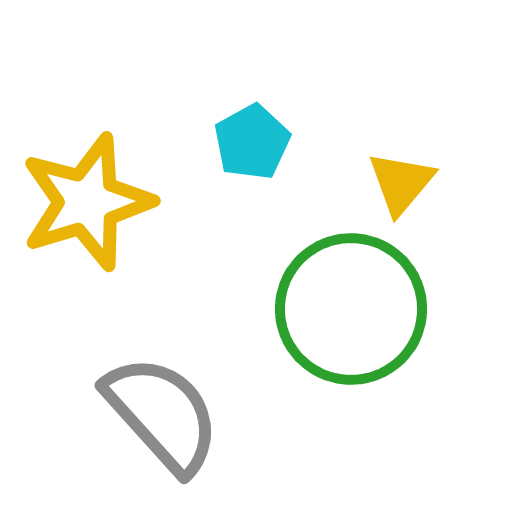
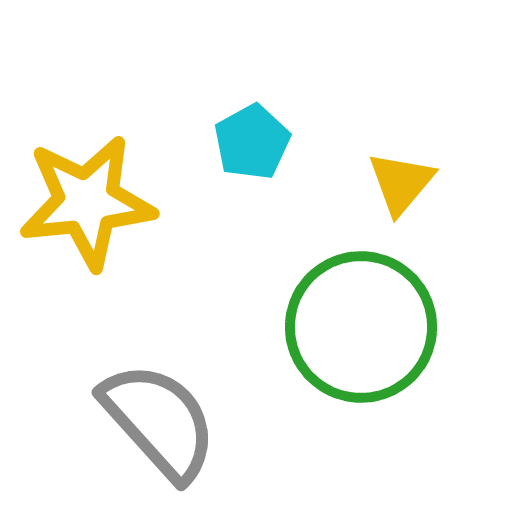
yellow star: rotated 11 degrees clockwise
green circle: moved 10 px right, 18 px down
gray semicircle: moved 3 px left, 7 px down
